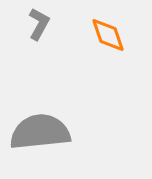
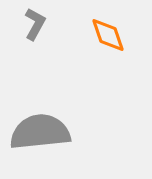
gray L-shape: moved 4 px left
